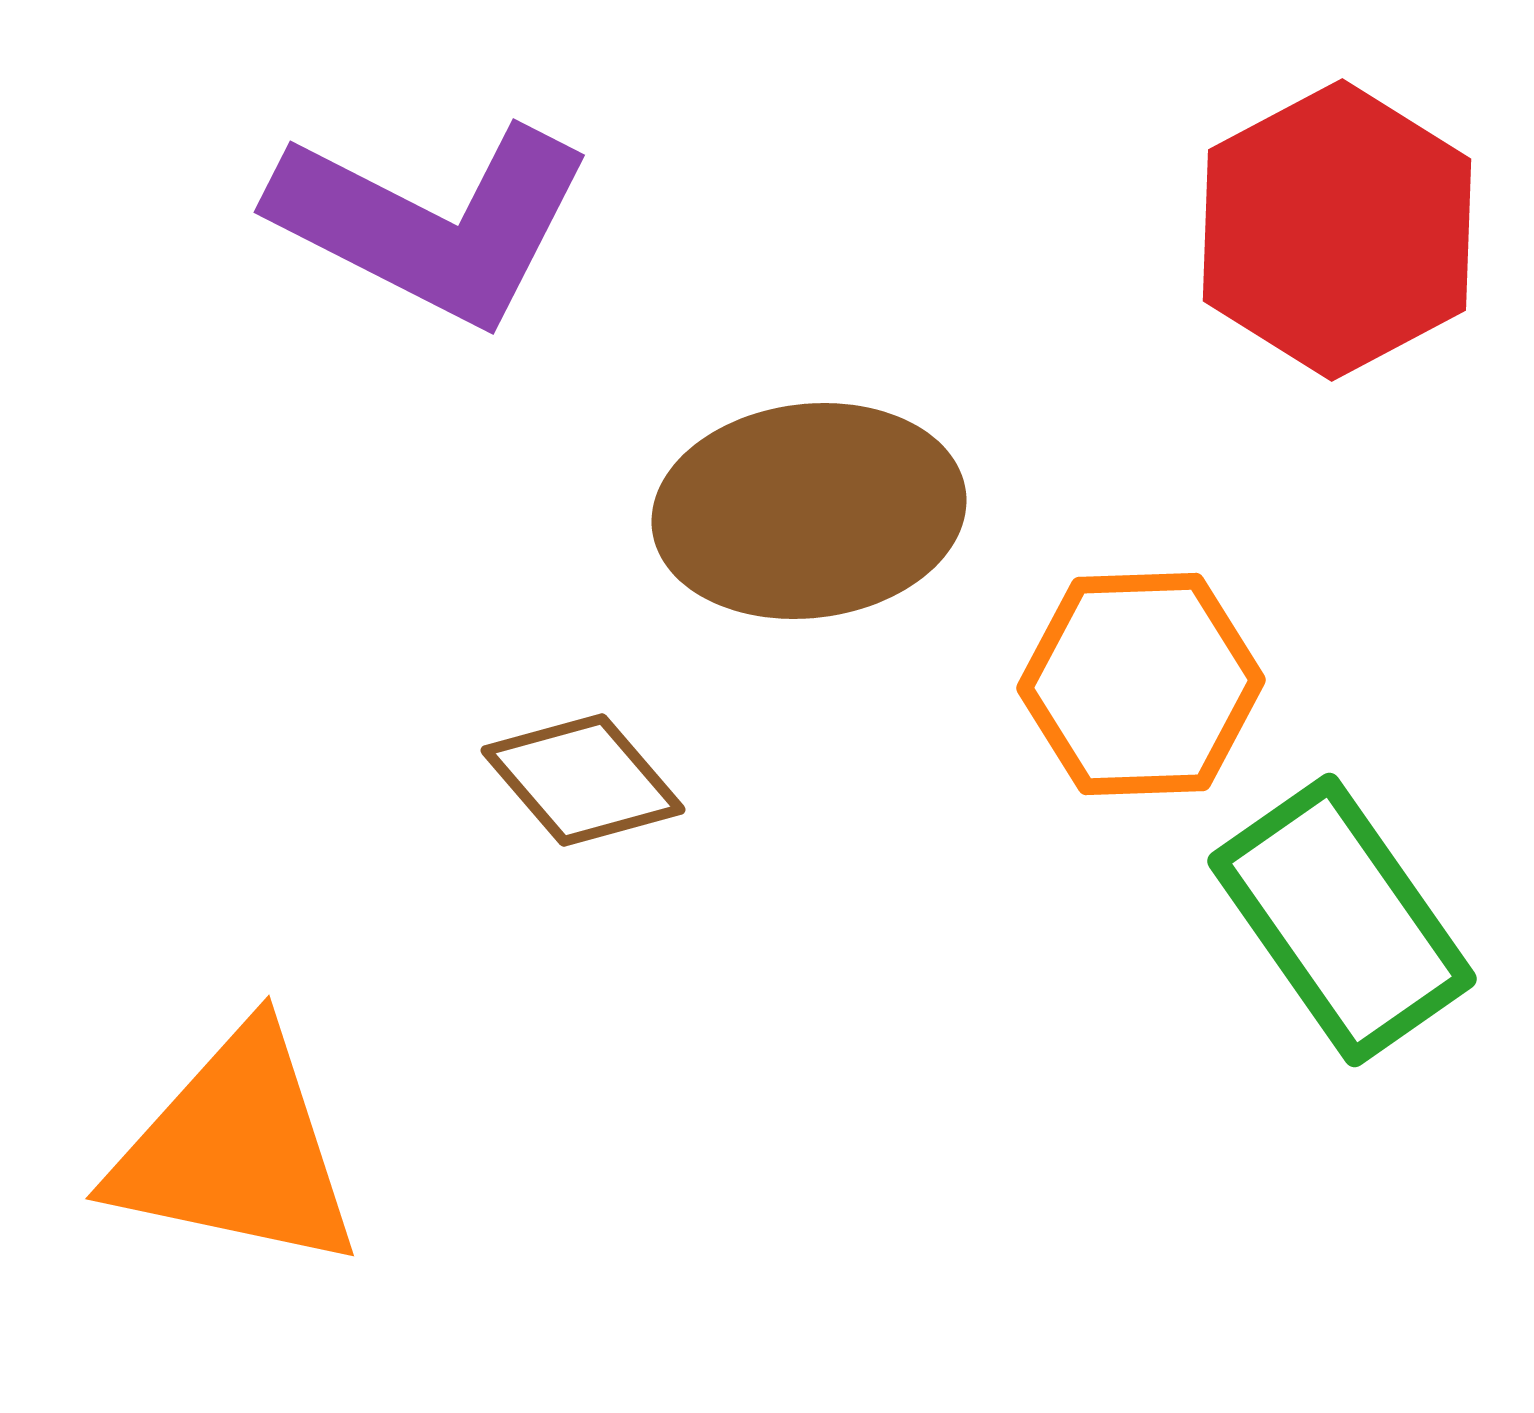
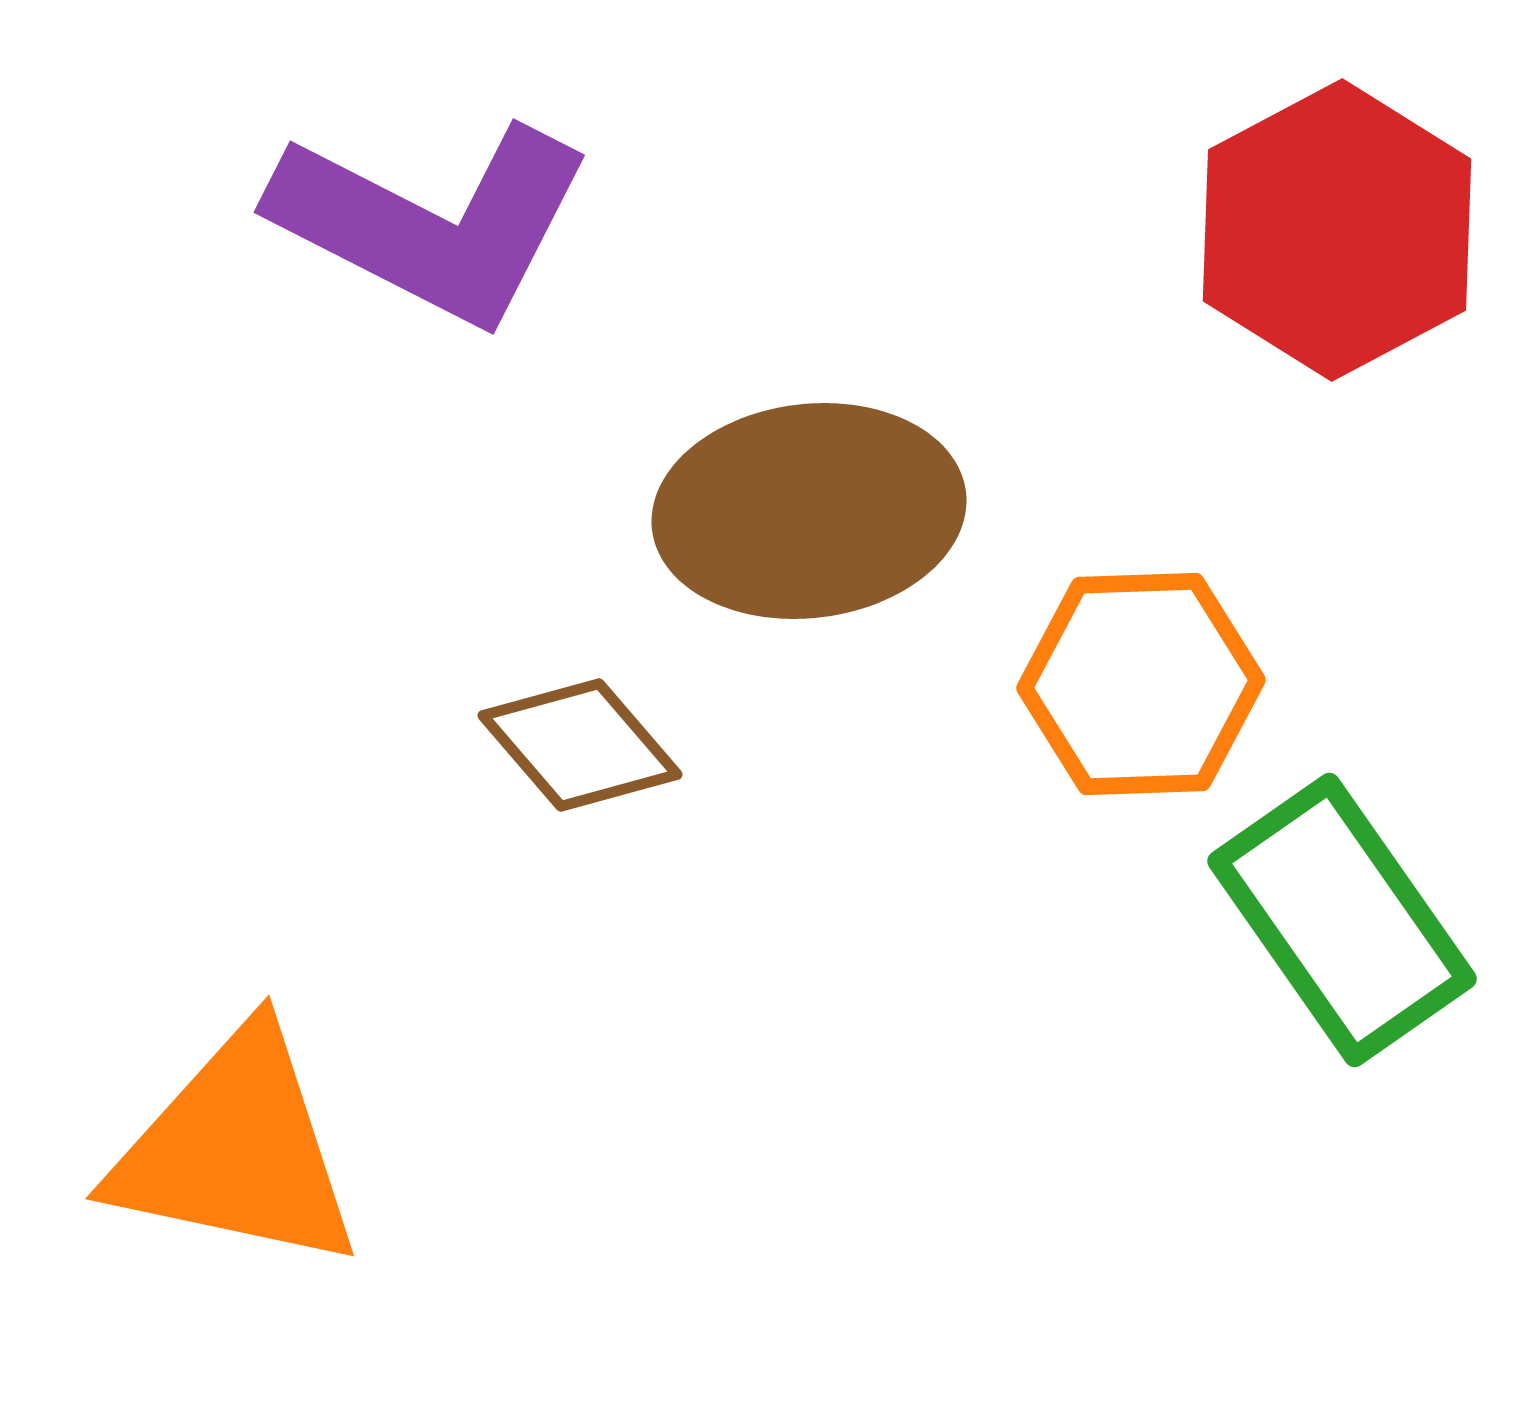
brown diamond: moved 3 px left, 35 px up
